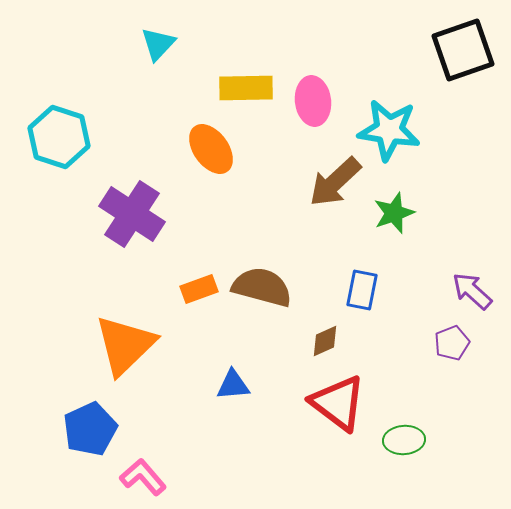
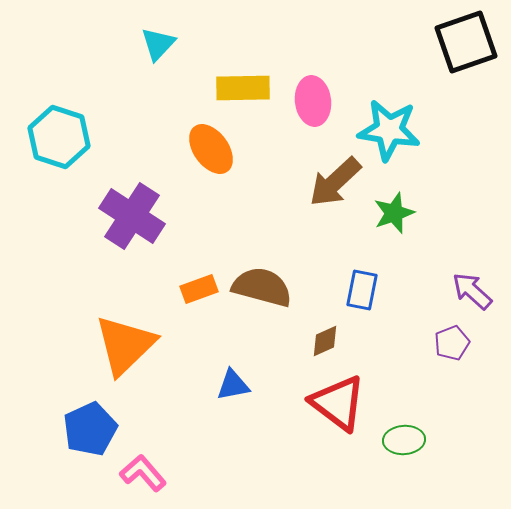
black square: moved 3 px right, 8 px up
yellow rectangle: moved 3 px left
purple cross: moved 2 px down
blue triangle: rotated 6 degrees counterclockwise
pink L-shape: moved 4 px up
